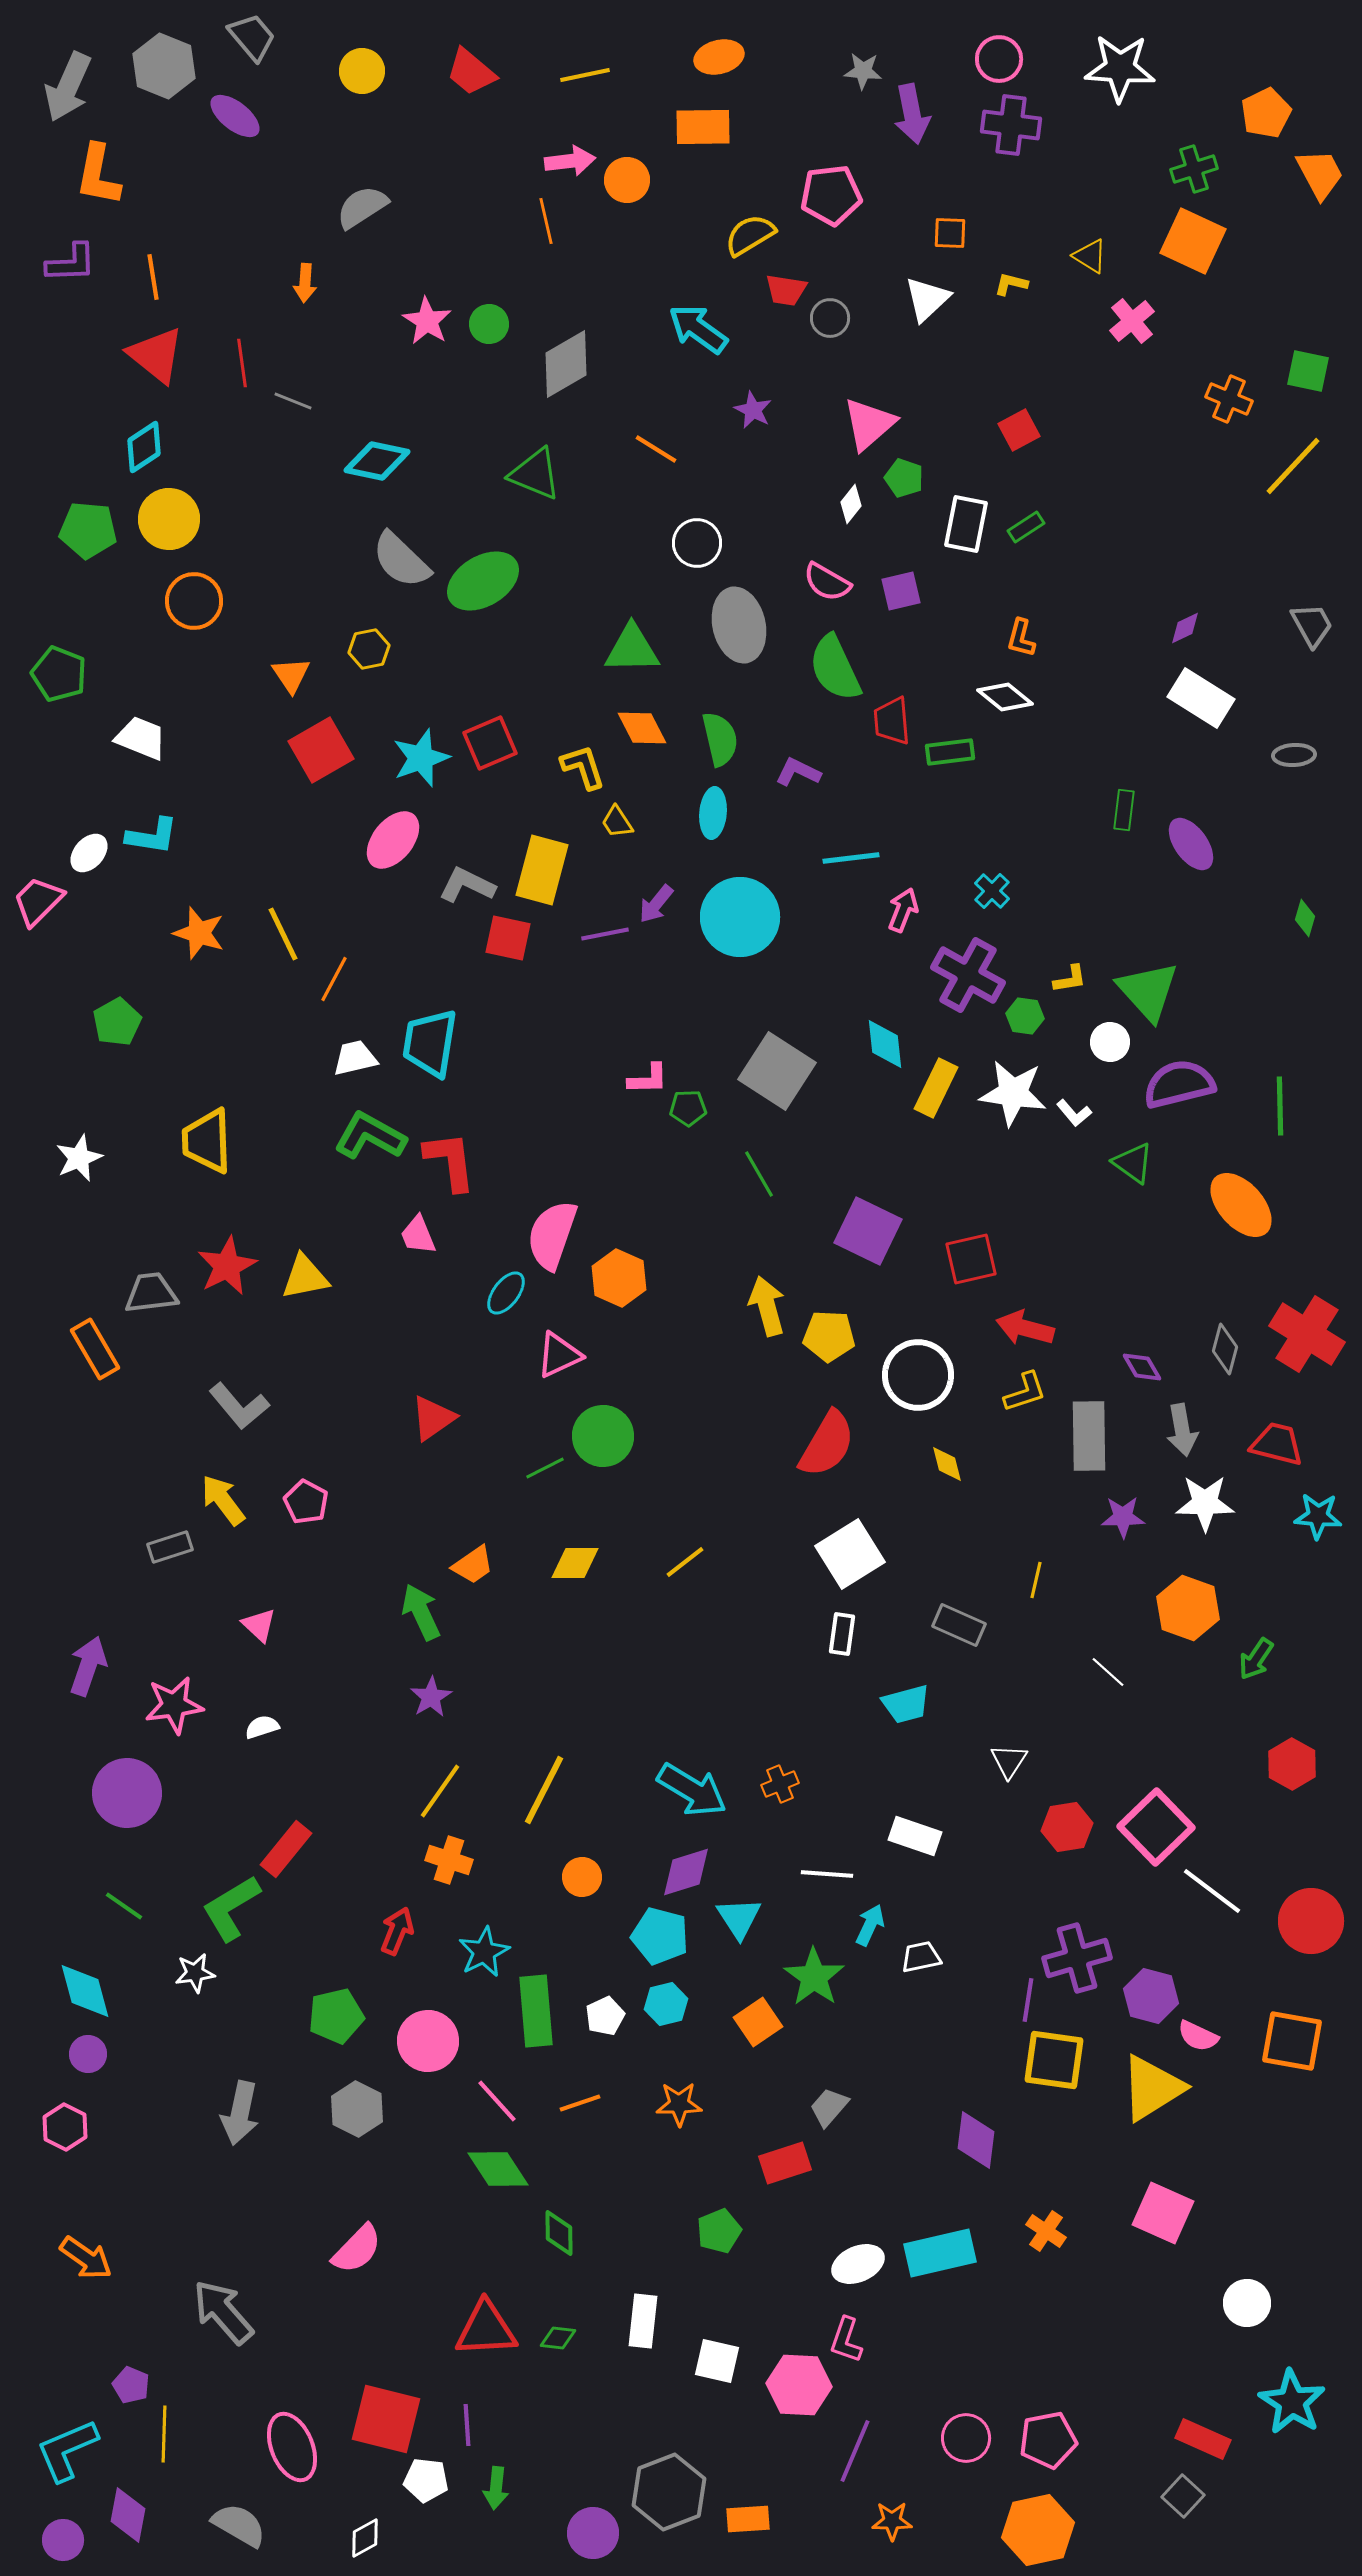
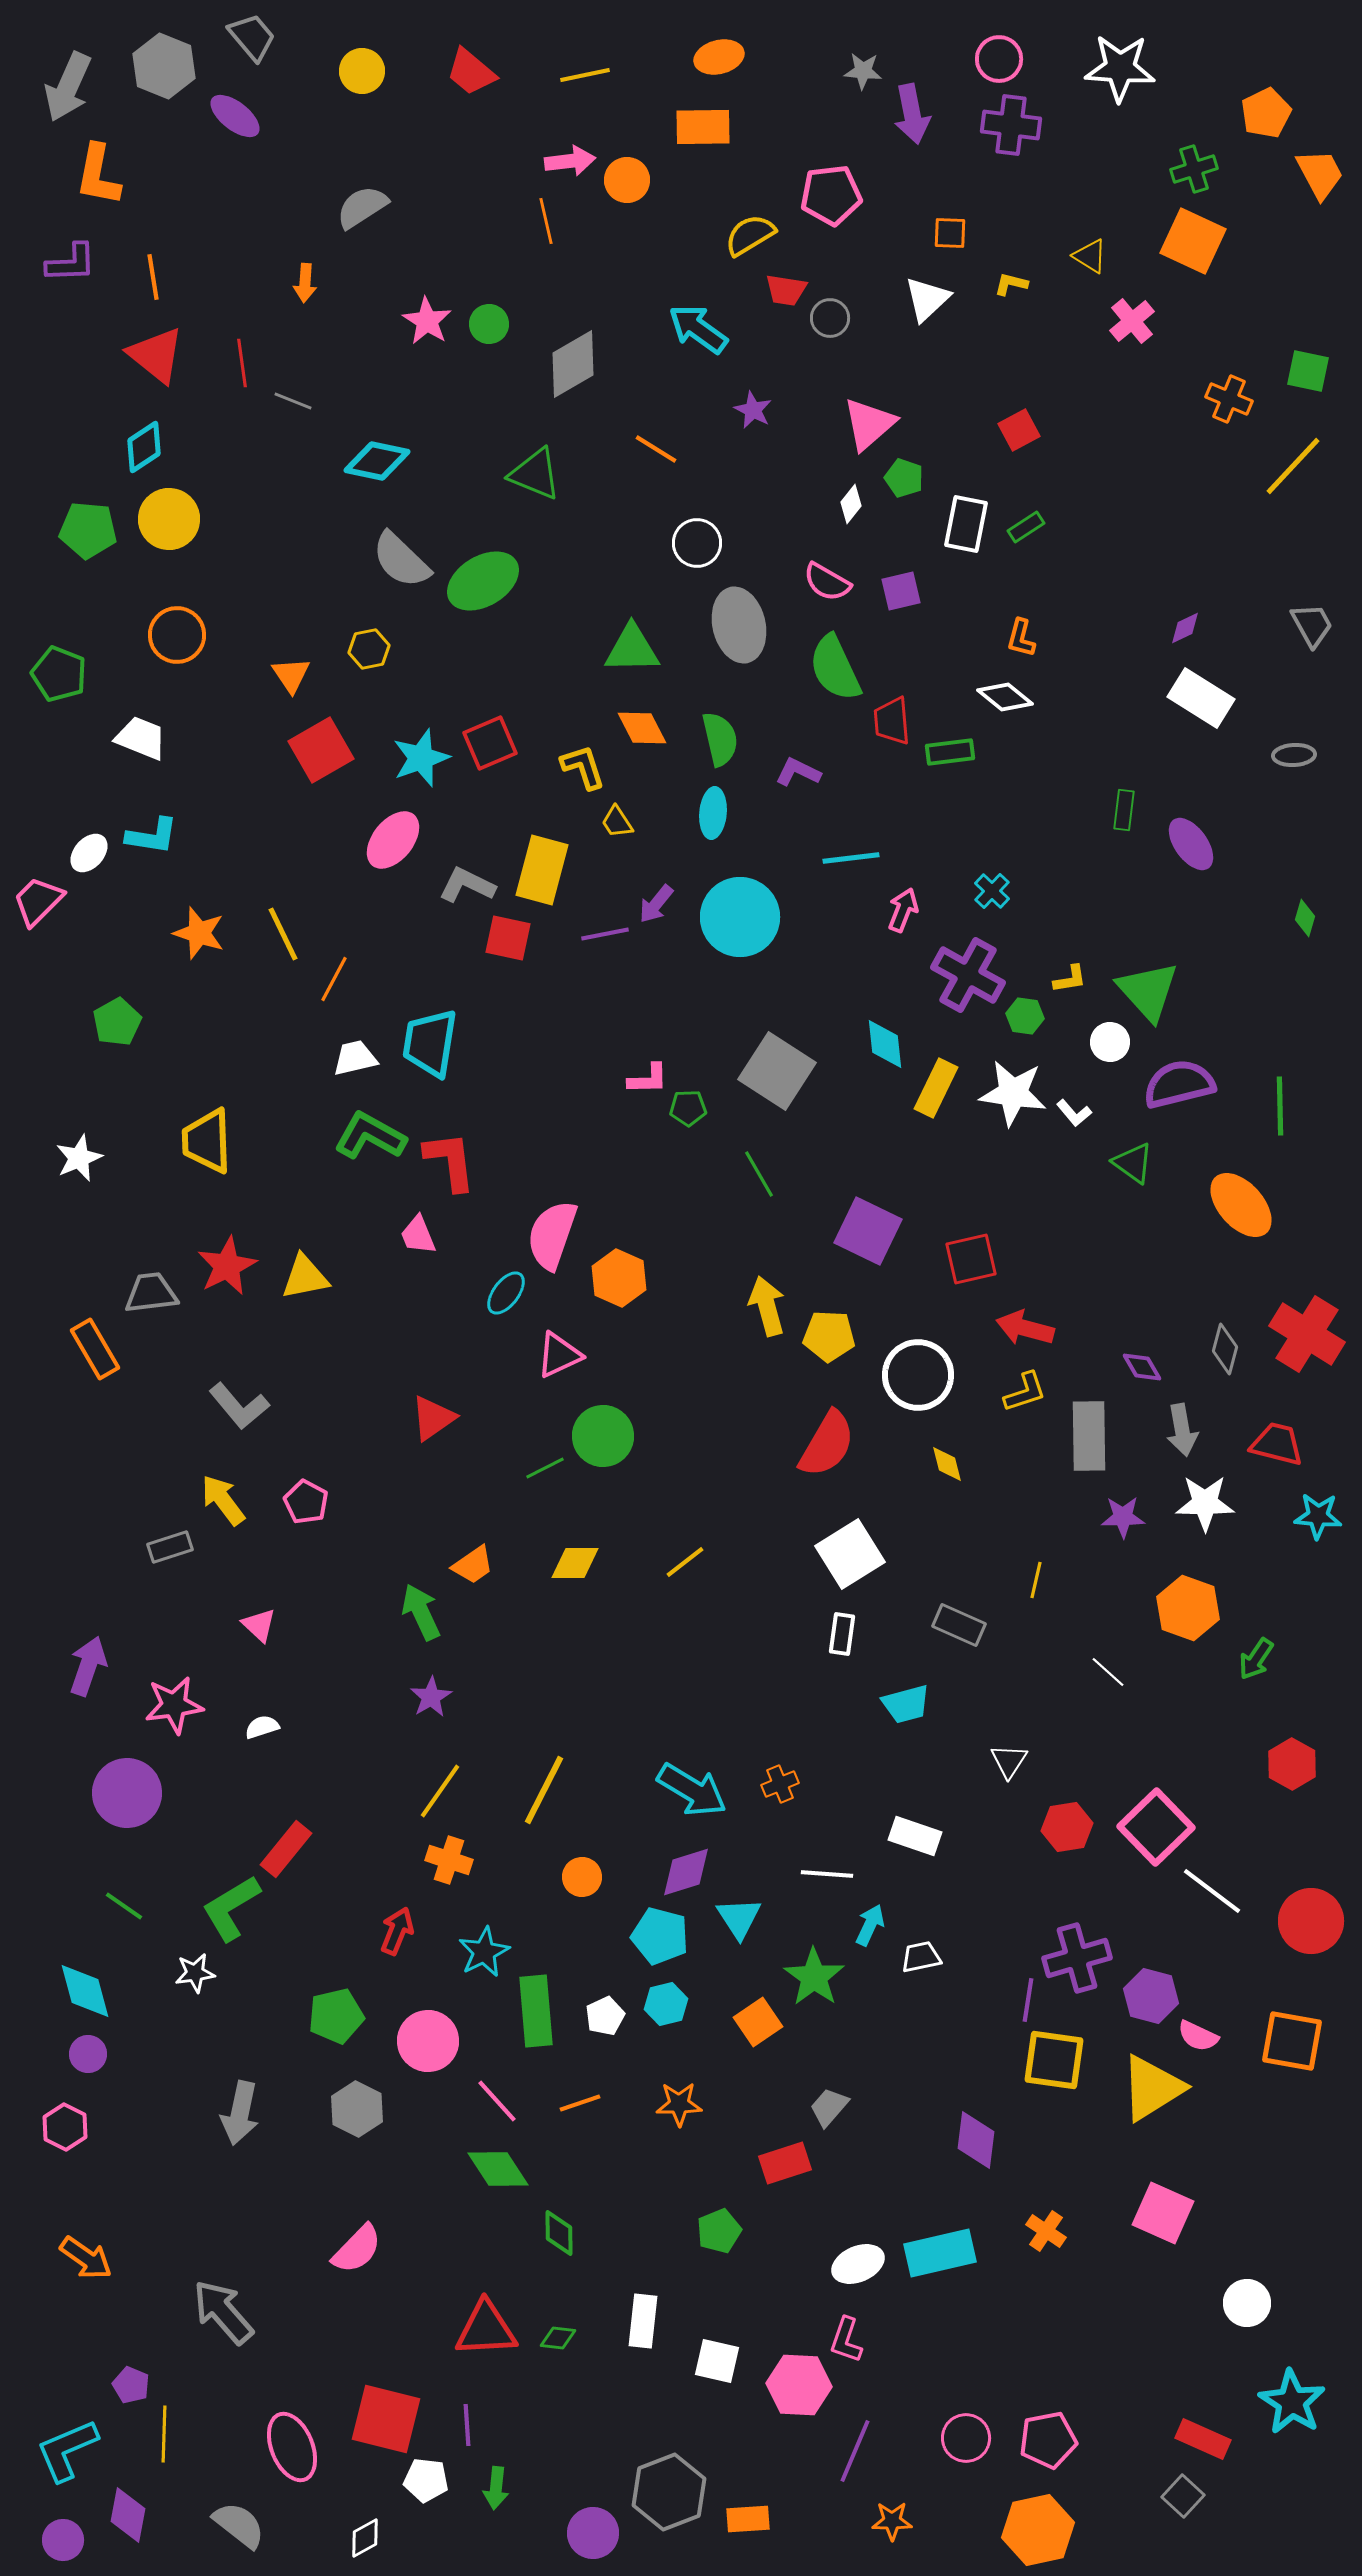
gray diamond at (566, 364): moved 7 px right
orange circle at (194, 601): moved 17 px left, 34 px down
gray semicircle at (239, 2525): rotated 8 degrees clockwise
